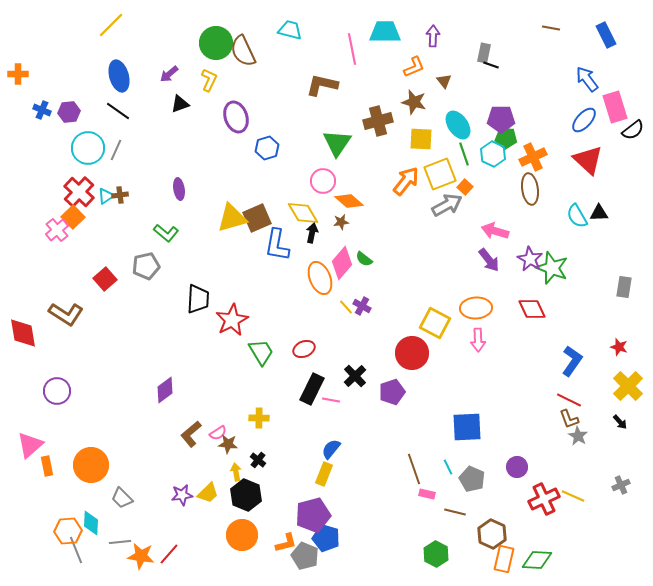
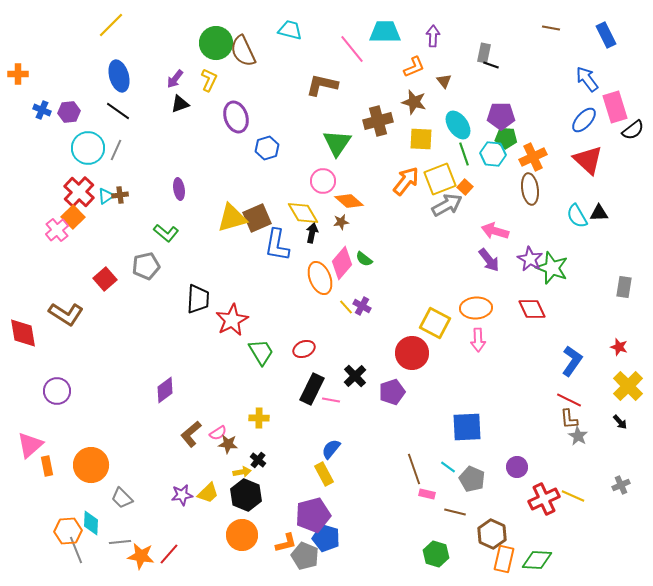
pink line at (352, 49): rotated 28 degrees counterclockwise
purple arrow at (169, 74): moved 6 px right, 5 px down; rotated 12 degrees counterclockwise
purple pentagon at (501, 119): moved 3 px up
cyan hexagon at (493, 154): rotated 20 degrees counterclockwise
yellow square at (440, 174): moved 5 px down
brown L-shape at (569, 419): rotated 15 degrees clockwise
cyan line at (448, 467): rotated 28 degrees counterclockwise
yellow arrow at (236, 472): moved 6 px right; rotated 90 degrees clockwise
yellow rectangle at (324, 474): rotated 50 degrees counterclockwise
green hexagon at (436, 554): rotated 10 degrees counterclockwise
